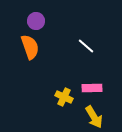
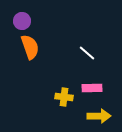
purple circle: moved 14 px left
white line: moved 1 px right, 7 px down
yellow cross: rotated 18 degrees counterclockwise
yellow arrow: moved 5 px right, 1 px up; rotated 60 degrees counterclockwise
